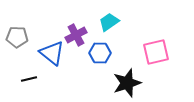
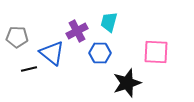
cyan trapezoid: rotated 40 degrees counterclockwise
purple cross: moved 1 px right, 4 px up
pink square: rotated 16 degrees clockwise
black line: moved 10 px up
